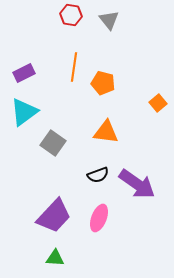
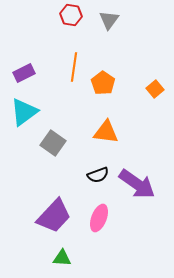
gray triangle: rotated 15 degrees clockwise
orange pentagon: rotated 20 degrees clockwise
orange square: moved 3 px left, 14 px up
green triangle: moved 7 px right
